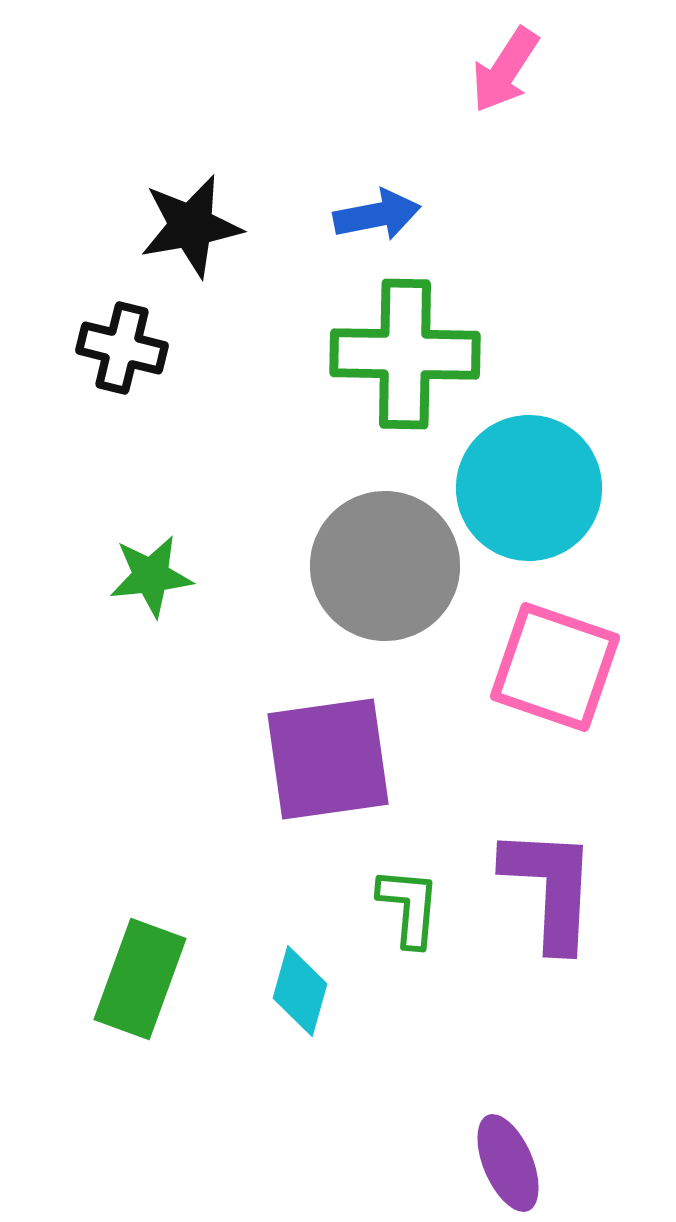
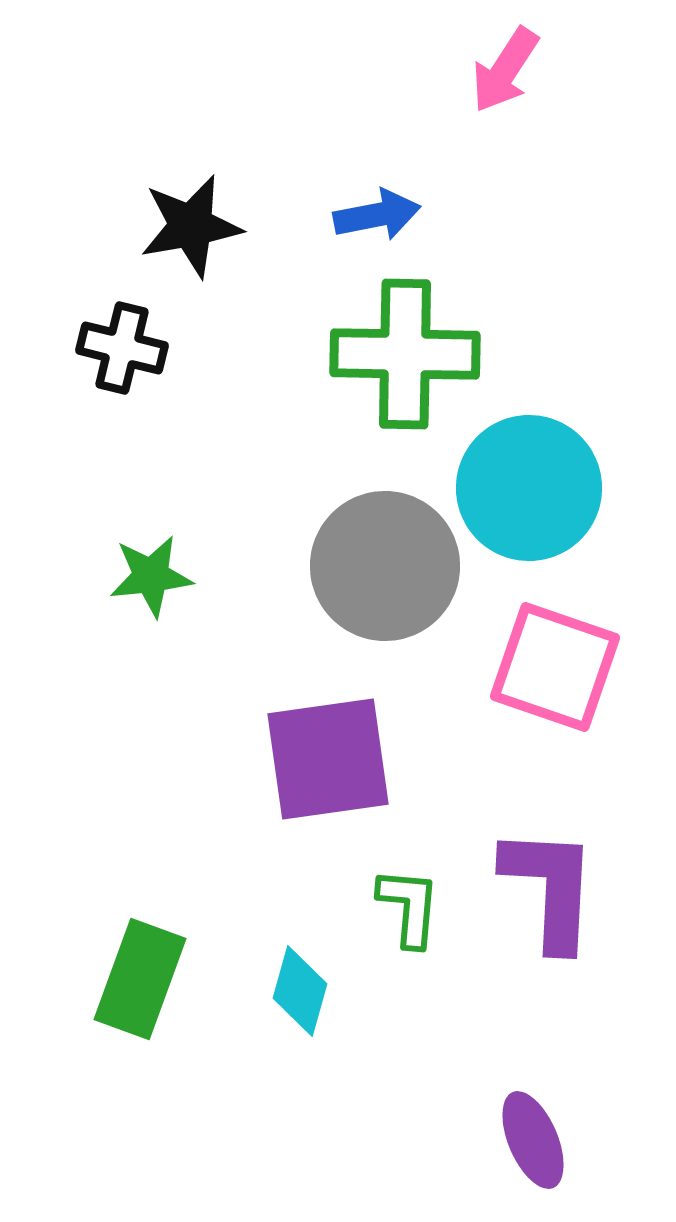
purple ellipse: moved 25 px right, 23 px up
